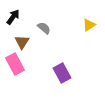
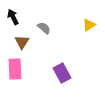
black arrow: rotated 63 degrees counterclockwise
pink rectangle: moved 5 px down; rotated 25 degrees clockwise
